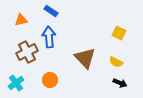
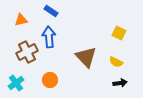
brown triangle: moved 1 px right, 1 px up
black arrow: rotated 32 degrees counterclockwise
